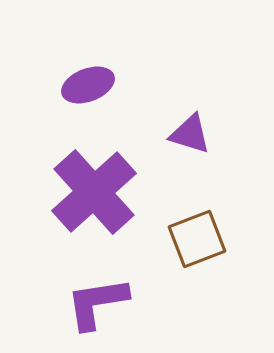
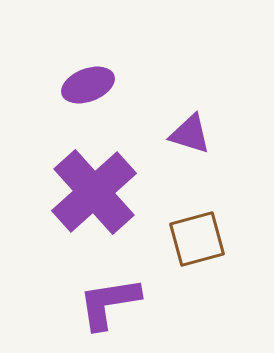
brown square: rotated 6 degrees clockwise
purple L-shape: moved 12 px right
